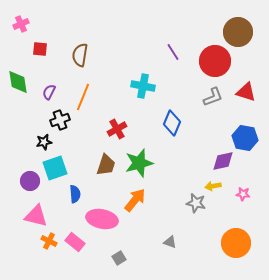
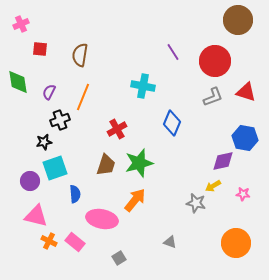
brown circle: moved 12 px up
yellow arrow: rotated 21 degrees counterclockwise
